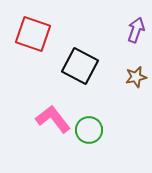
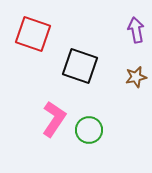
purple arrow: rotated 30 degrees counterclockwise
black square: rotated 9 degrees counterclockwise
pink L-shape: moved 1 px right; rotated 72 degrees clockwise
